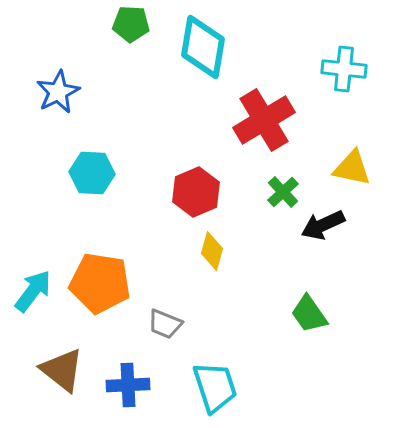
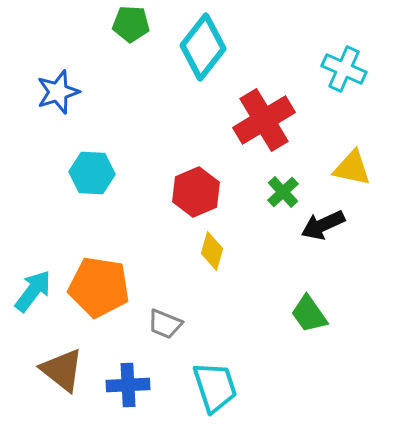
cyan diamond: rotated 28 degrees clockwise
cyan cross: rotated 18 degrees clockwise
blue star: rotated 9 degrees clockwise
orange pentagon: moved 1 px left, 4 px down
